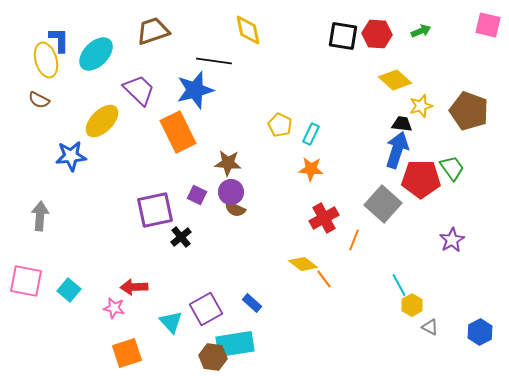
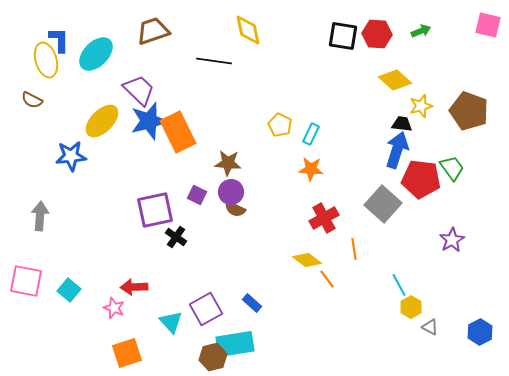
blue star at (195, 90): moved 46 px left, 31 px down
brown semicircle at (39, 100): moved 7 px left
red pentagon at (421, 179): rotated 6 degrees clockwise
black cross at (181, 237): moved 5 px left; rotated 15 degrees counterclockwise
orange line at (354, 240): moved 9 px down; rotated 30 degrees counterclockwise
yellow diamond at (303, 264): moved 4 px right, 4 px up
orange line at (324, 279): moved 3 px right
yellow hexagon at (412, 305): moved 1 px left, 2 px down
pink star at (114, 308): rotated 10 degrees clockwise
brown hexagon at (213, 357): rotated 20 degrees counterclockwise
